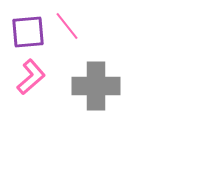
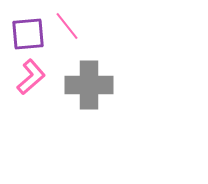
purple square: moved 2 px down
gray cross: moved 7 px left, 1 px up
